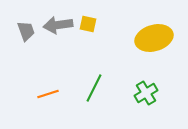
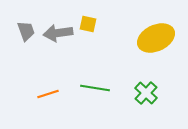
gray arrow: moved 8 px down
yellow ellipse: moved 2 px right; rotated 9 degrees counterclockwise
green line: moved 1 px right; rotated 72 degrees clockwise
green cross: rotated 15 degrees counterclockwise
